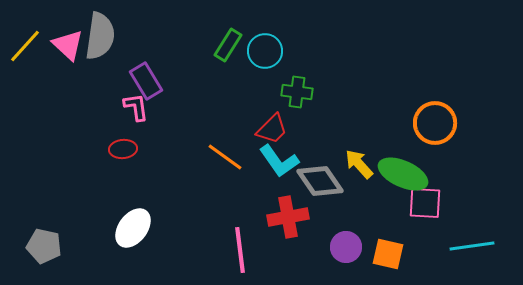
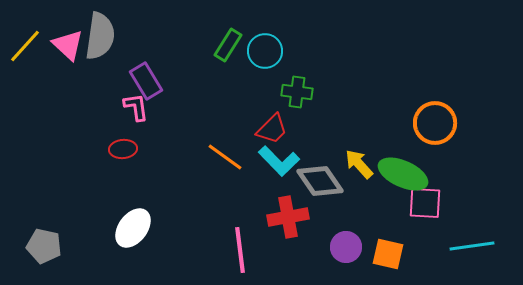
cyan L-shape: rotated 9 degrees counterclockwise
